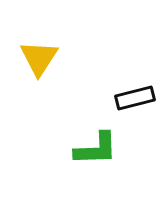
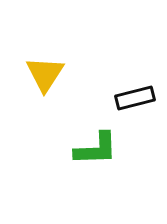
yellow triangle: moved 6 px right, 16 px down
